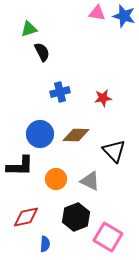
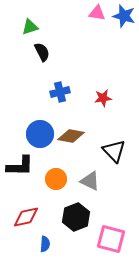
green triangle: moved 1 px right, 2 px up
brown diamond: moved 5 px left, 1 px down; rotated 8 degrees clockwise
pink square: moved 3 px right, 2 px down; rotated 16 degrees counterclockwise
